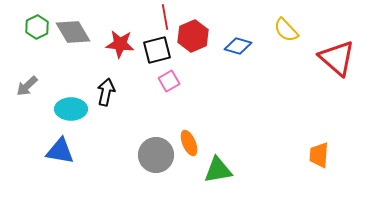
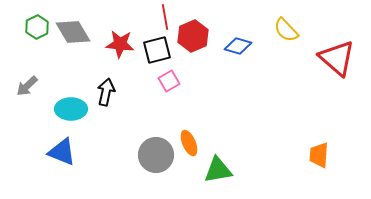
blue triangle: moved 2 px right, 1 px down; rotated 12 degrees clockwise
